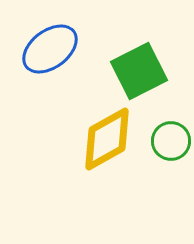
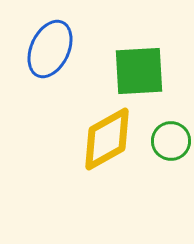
blue ellipse: rotated 28 degrees counterclockwise
green square: rotated 24 degrees clockwise
